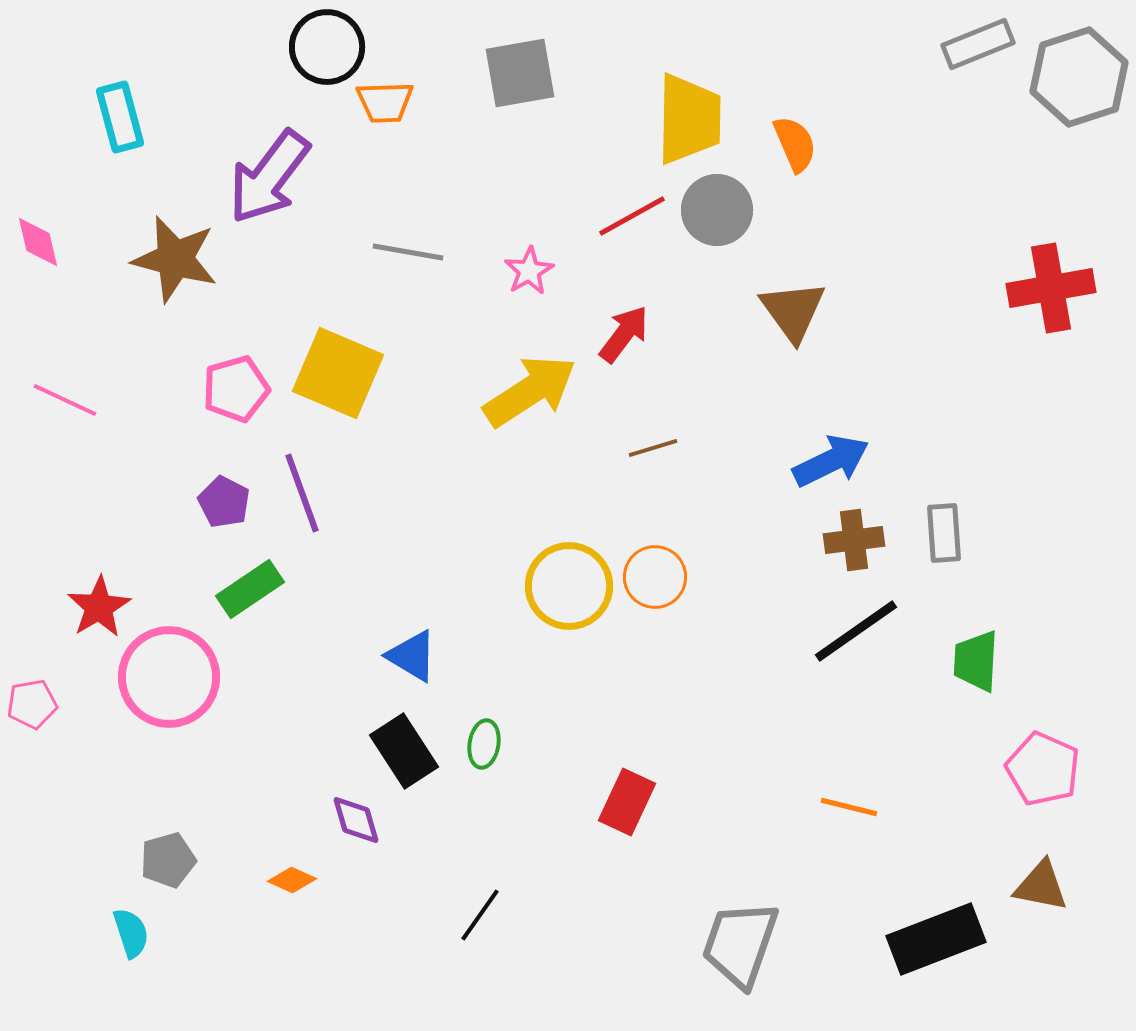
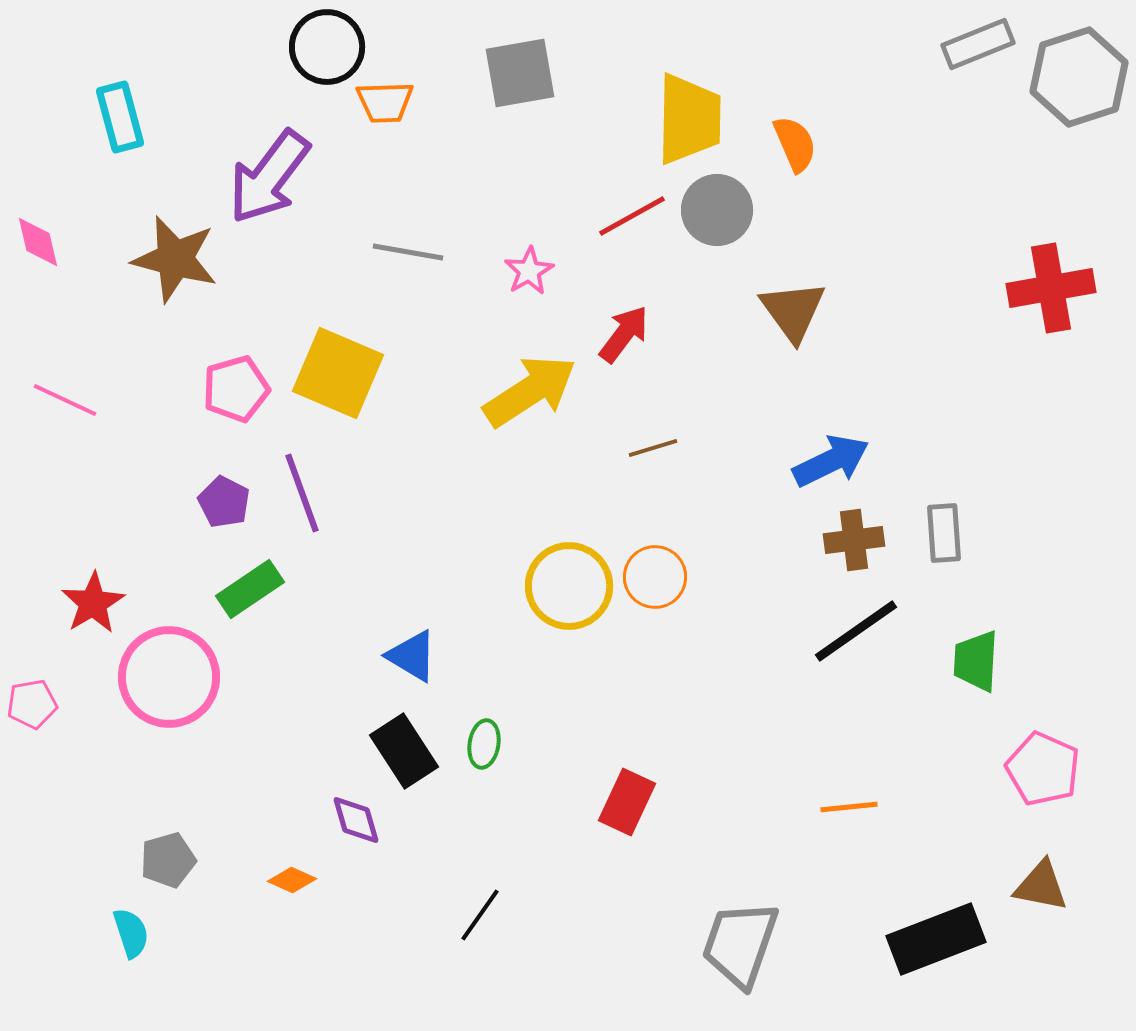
red star at (99, 607): moved 6 px left, 4 px up
orange line at (849, 807): rotated 20 degrees counterclockwise
